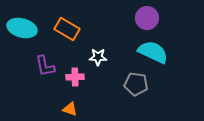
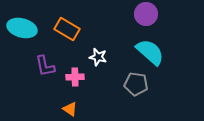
purple circle: moved 1 px left, 4 px up
cyan semicircle: moved 3 px left; rotated 16 degrees clockwise
white star: rotated 12 degrees clockwise
orange triangle: rotated 14 degrees clockwise
